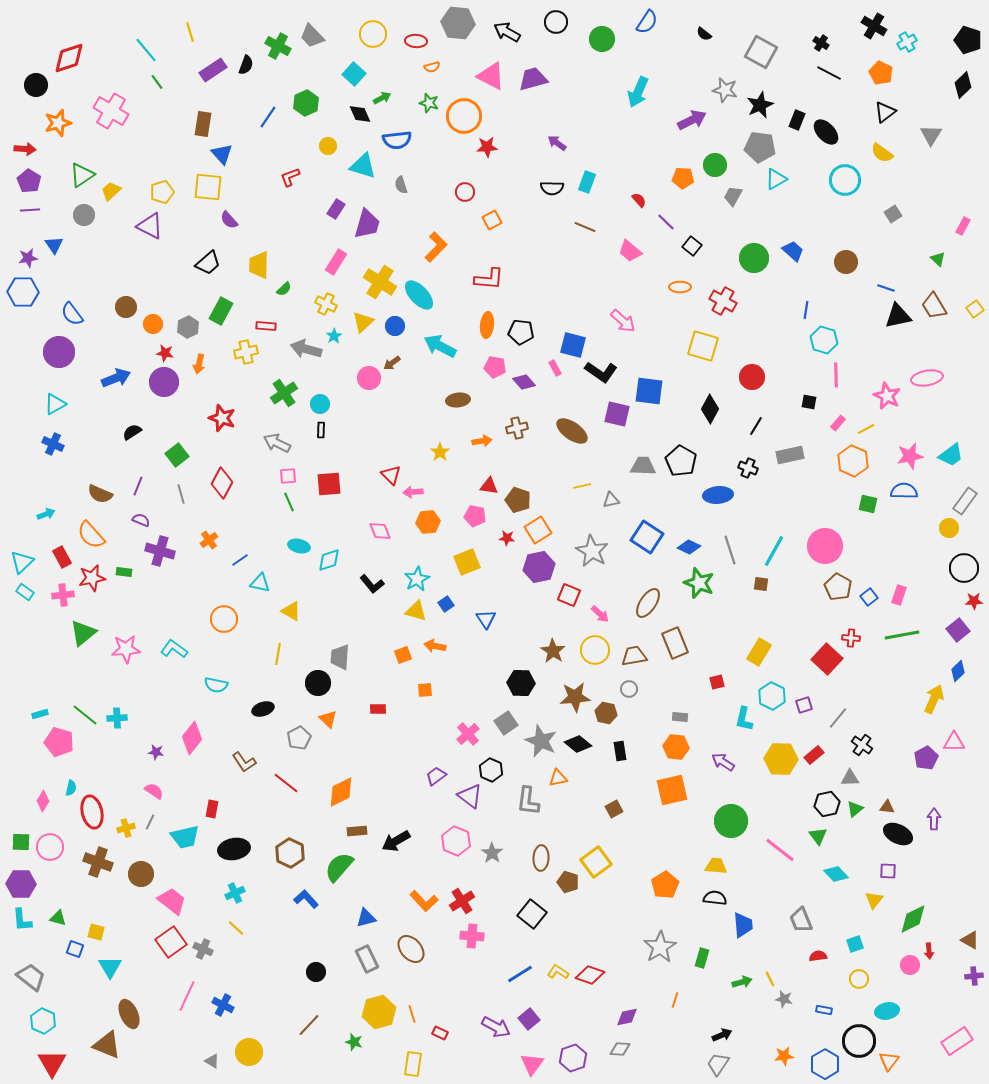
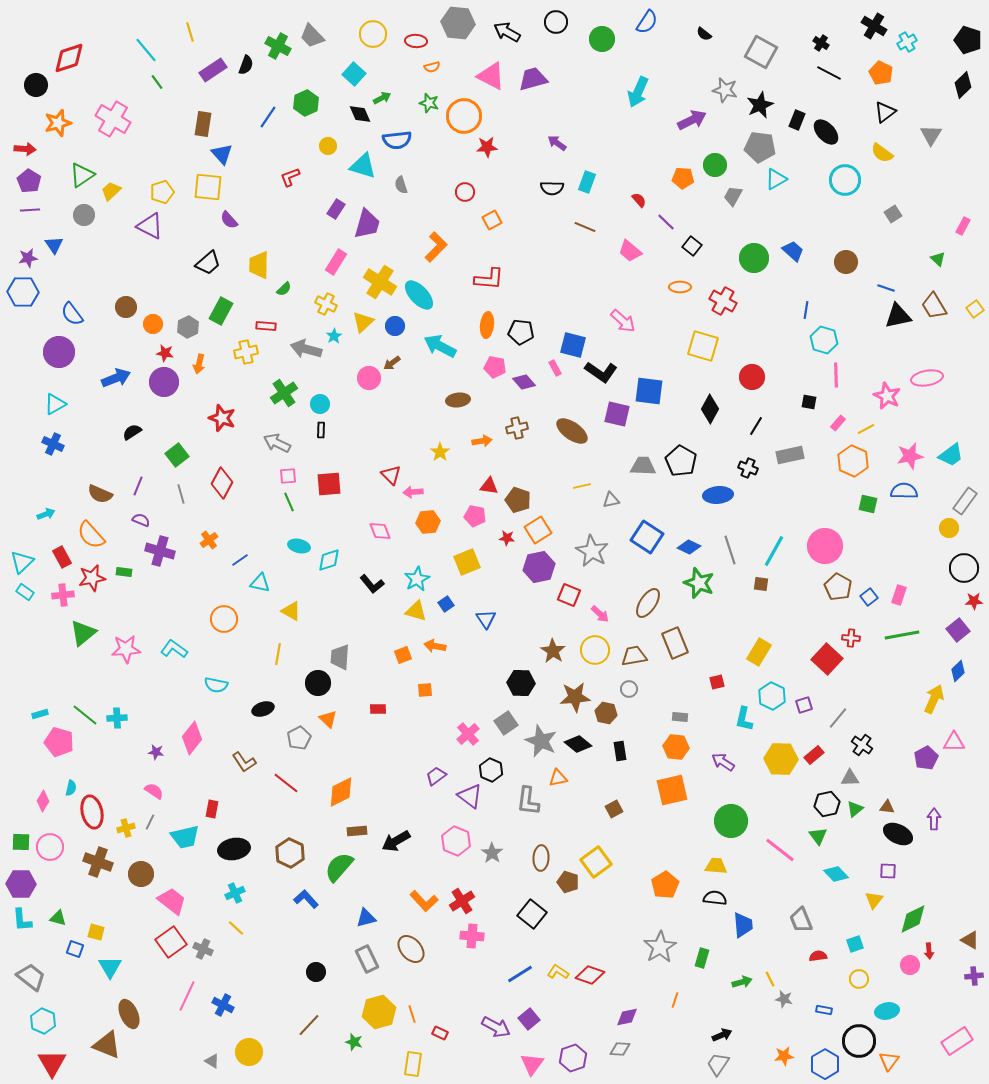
pink cross at (111, 111): moved 2 px right, 8 px down
